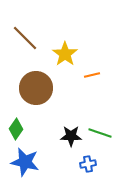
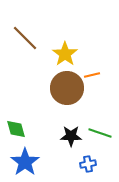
brown circle: moved 31 px right
green diamond: rotated 50 degrees counterclockwise
blue star: rotated 24 degrees clockwise
